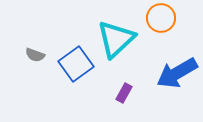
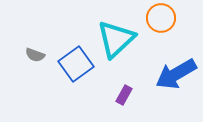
blue arrow: moved 1 px left, 1 px down
purple rectangle: moved 2 px down
